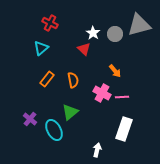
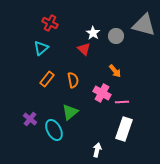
gray triangle: moved 5 px right; rotated 30 degrees clockwise
gray circle: moved 1 px right, 2 px down
pink line: moved 5 px down
